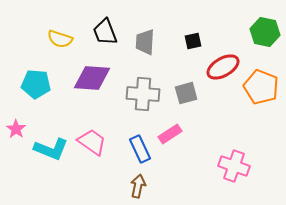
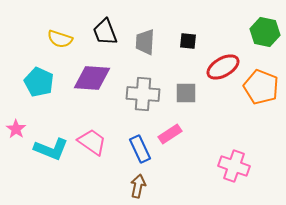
black square: moved 5 px left; rotated 18 degrees clockwise
cyan pentagon: moved 3 px right, 2 px up; rotated 20 degrees clockwise
gray square: rotated 15 degrees clockwise
